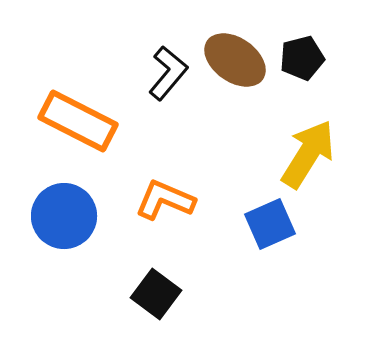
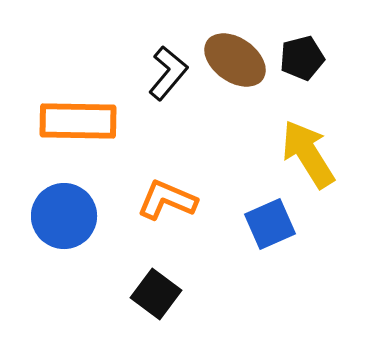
orange rectangle: rotated 26 degrees counterclockwise
yellow arrow: rotated 64 degrees counterclockwise
orange L-shape: moved 2 px right
